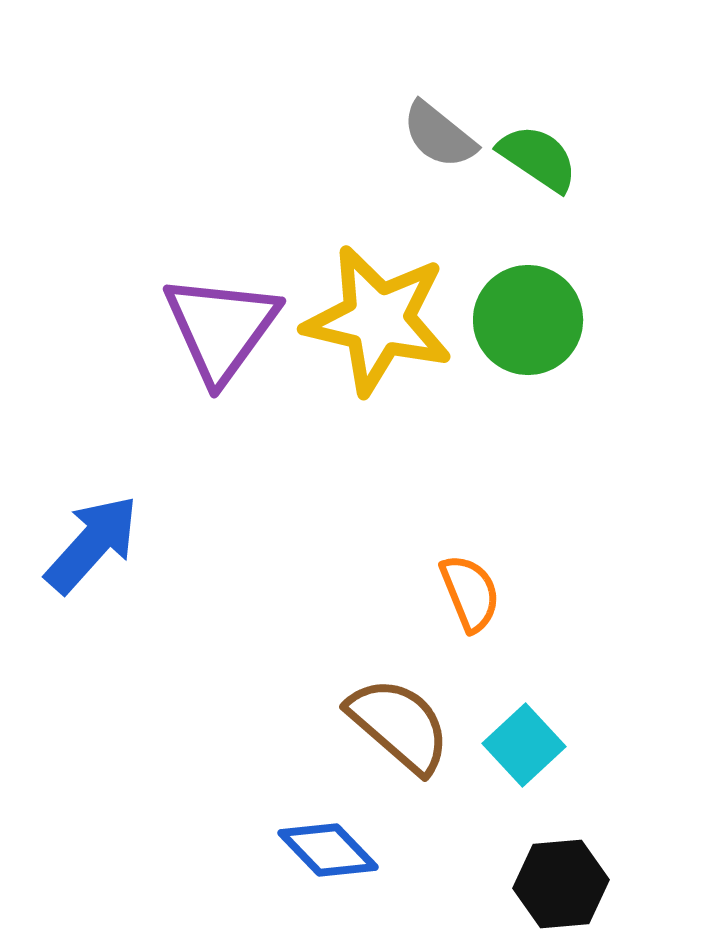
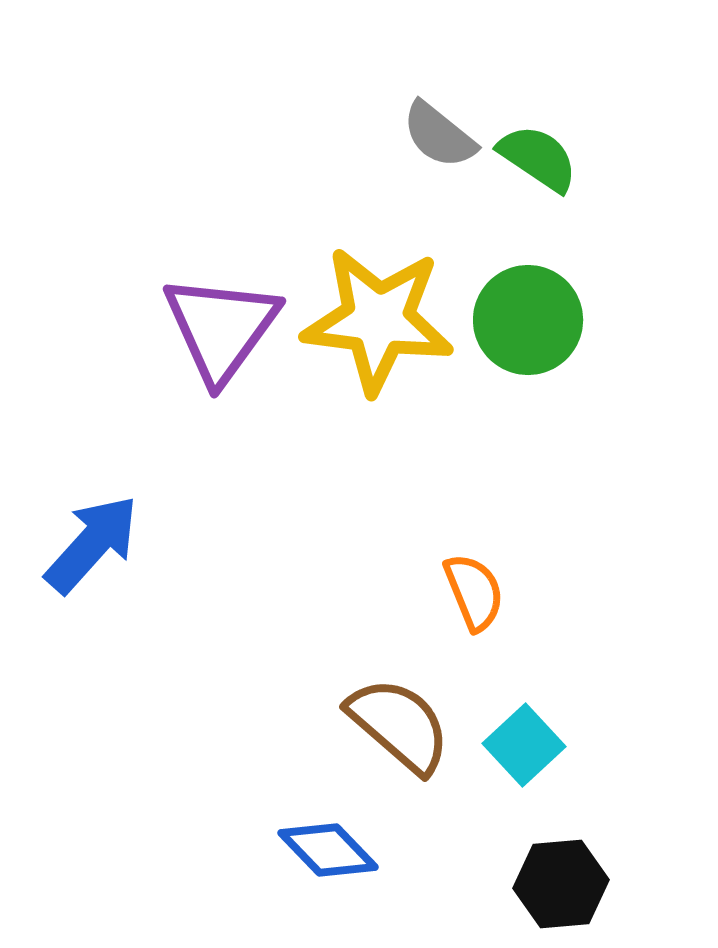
yellow star: rotated 6 degrees counterclockwise
orange semicircle: moved 4 px right, 1 px up
